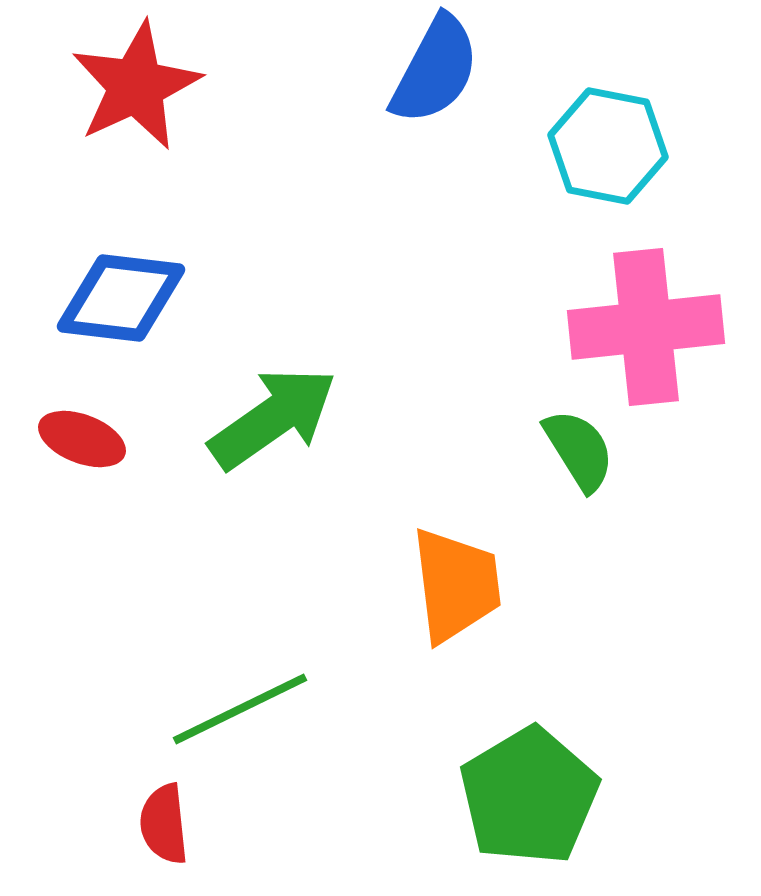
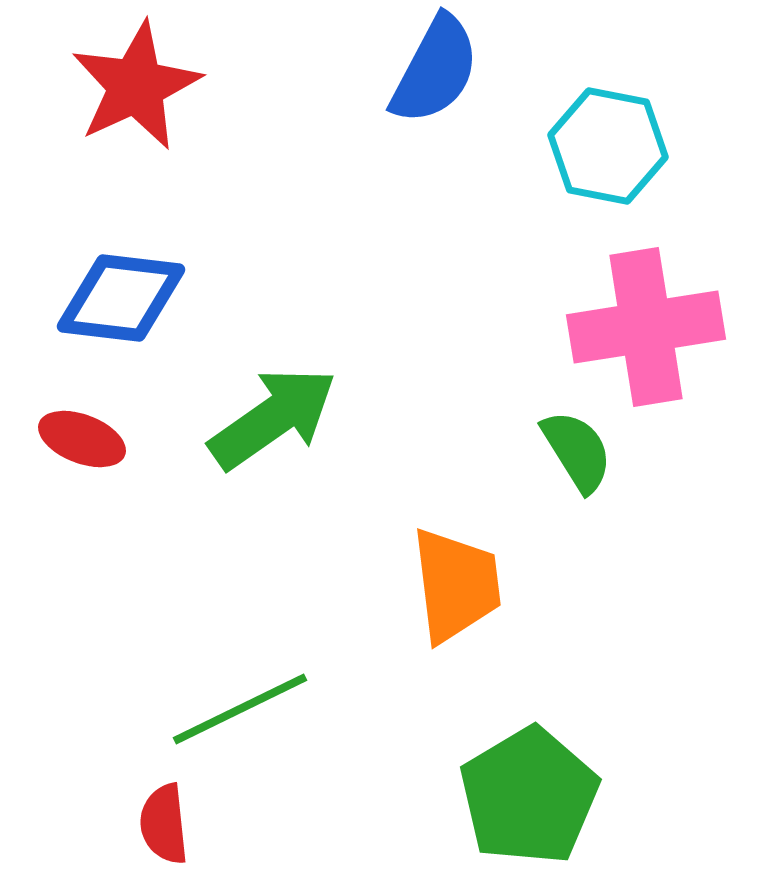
pink cross: rotated 3 degrees counterclockwise
green semicircle: moved 2 px left, 1 px down
